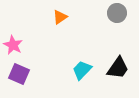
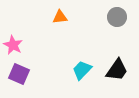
gray circle: moved 4 px down
orange triangle: rotated 28 degrees clockwise
black trapezoid: moved 1 px left, 2 px down
